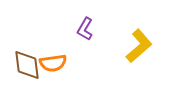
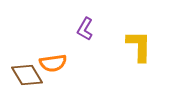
yellow L-shape: rotated 48 degrees counterclockwise
brown diamond: moved 10 px down; rotated 24 degrees counterclockwise
